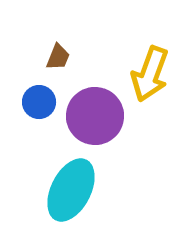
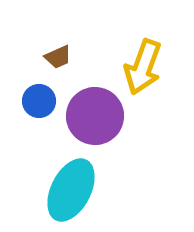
brown trapezoid: rotated 44 degrees clockwise
yellow arrow: moved 7 px left, 7 px up
blue circle: moved 1 px up
